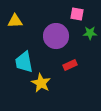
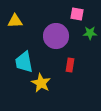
red rectangle: rotated 56 degrees counterclockwise
